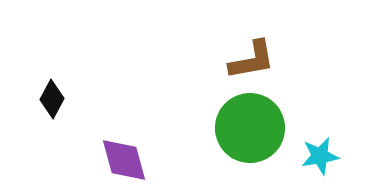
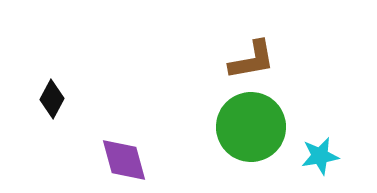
green circle: moved 1 px right, 1 px up
